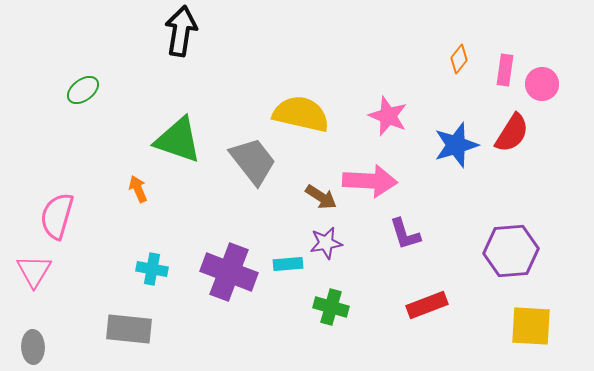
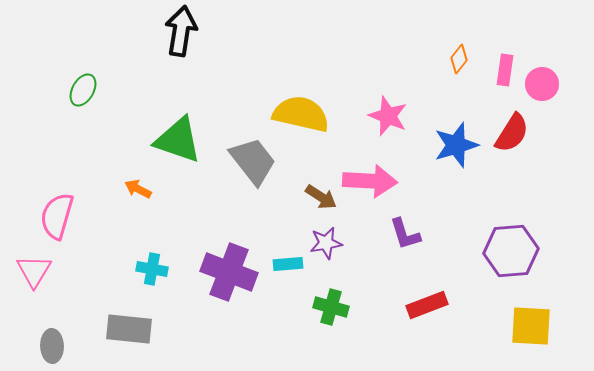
green ellipse: rotated 24 degrees counterclockwise
orange arrow: rotated 40 degrees counterclockwise
gray ellipse: moved 19 px right, 1 px up
